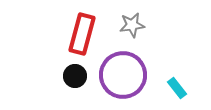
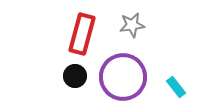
purple circle: moved 2 px down
cyan rectangle: moved 1 px left, 1 px up
